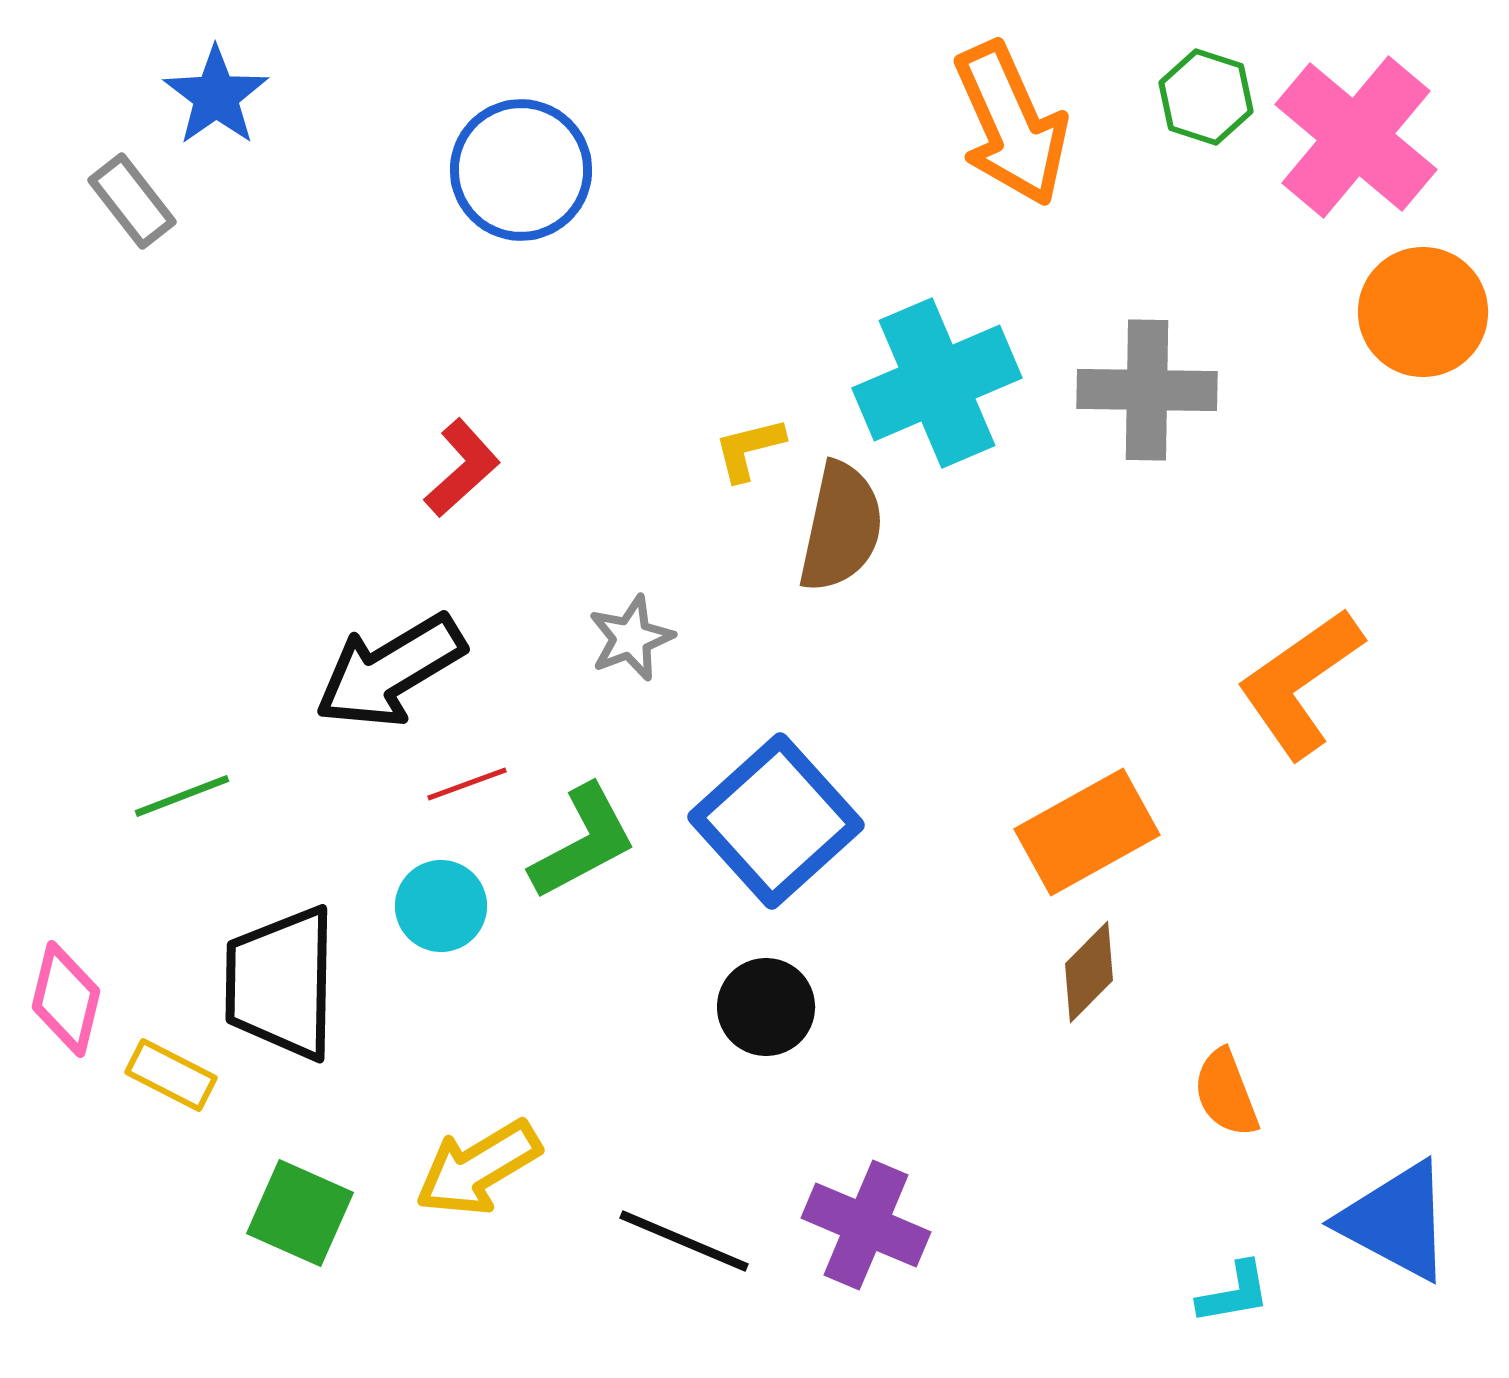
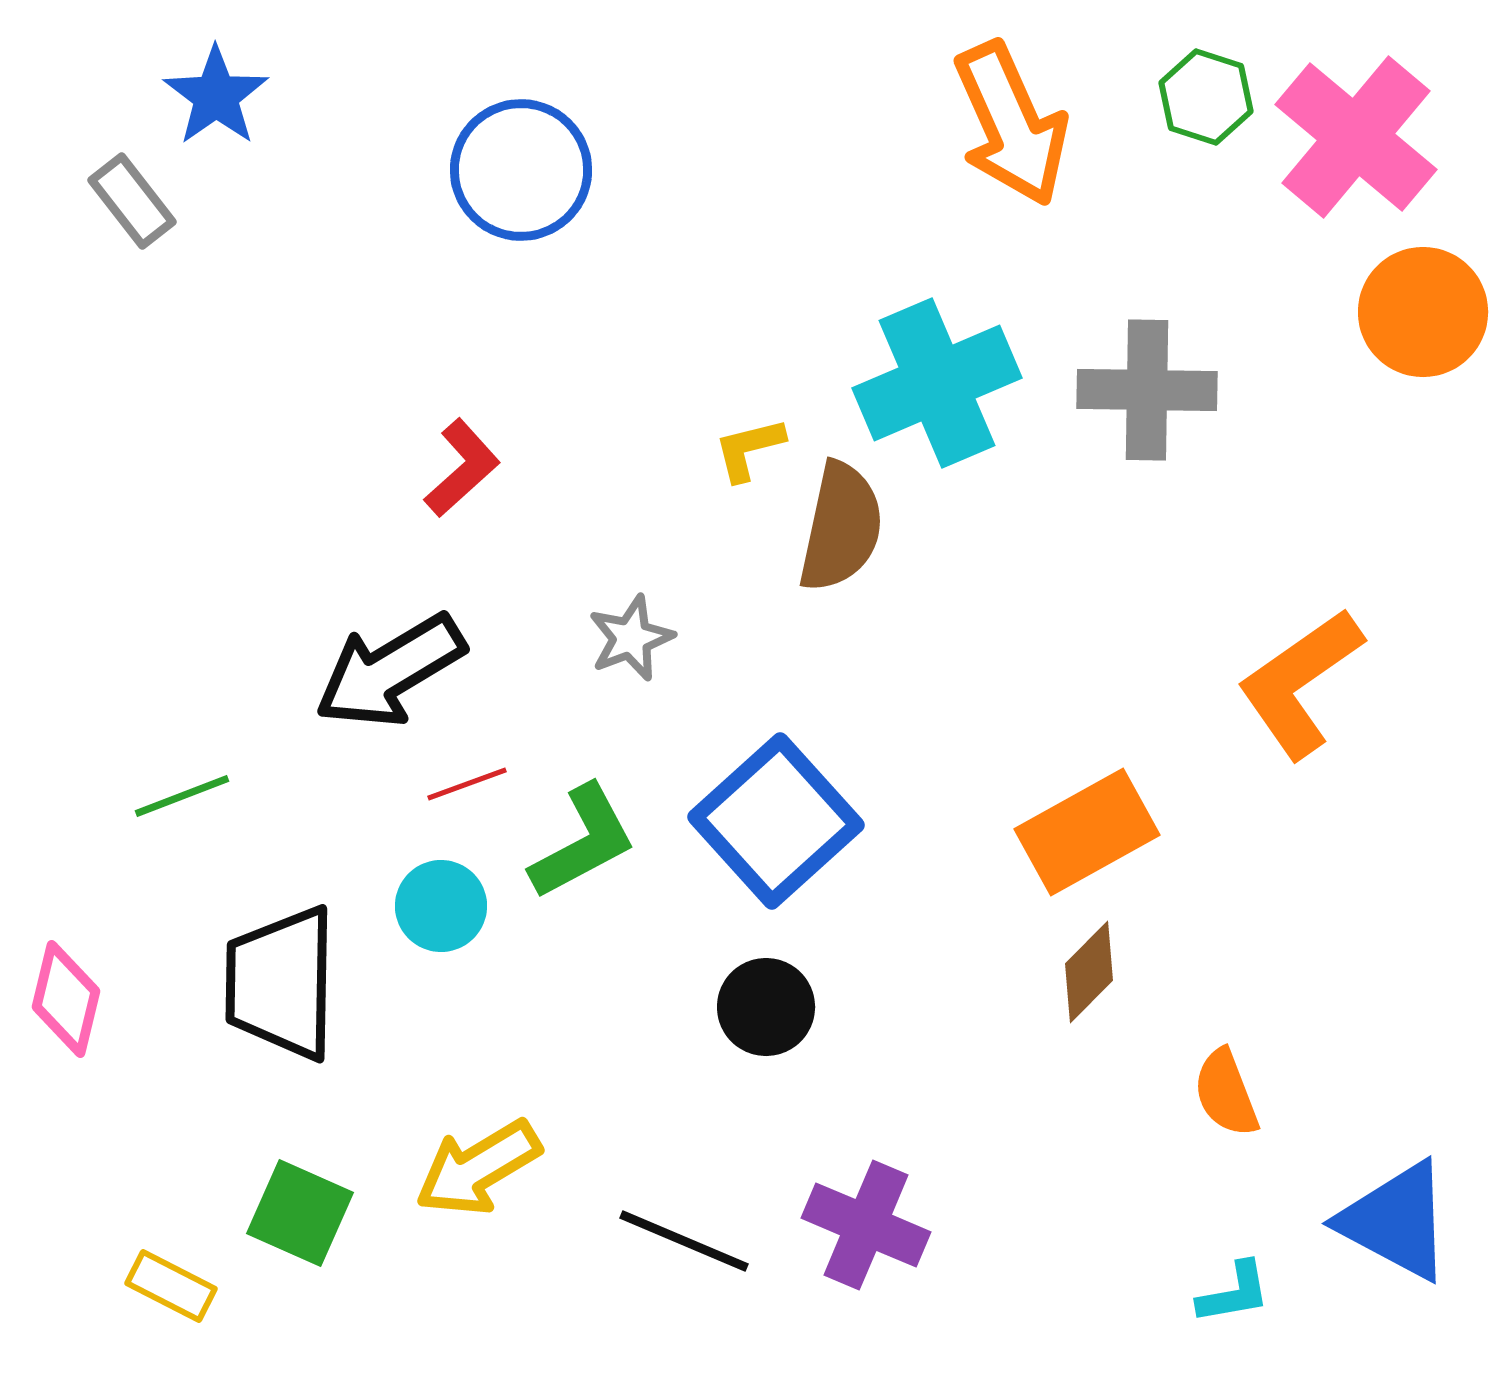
yellow rectangle: moved 211 px down
